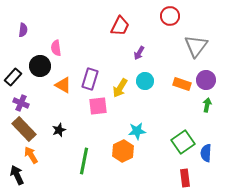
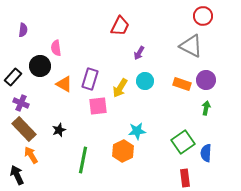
red circle: moved 33 px right
gray triangle: moved 5 px left; rotated 40 degrees counterclockwise
orange triangle: moved 1 px right, 1 px up
green arrow: moved 1 px left, 3 px down
green line: moved 1 px left, 1 px up
